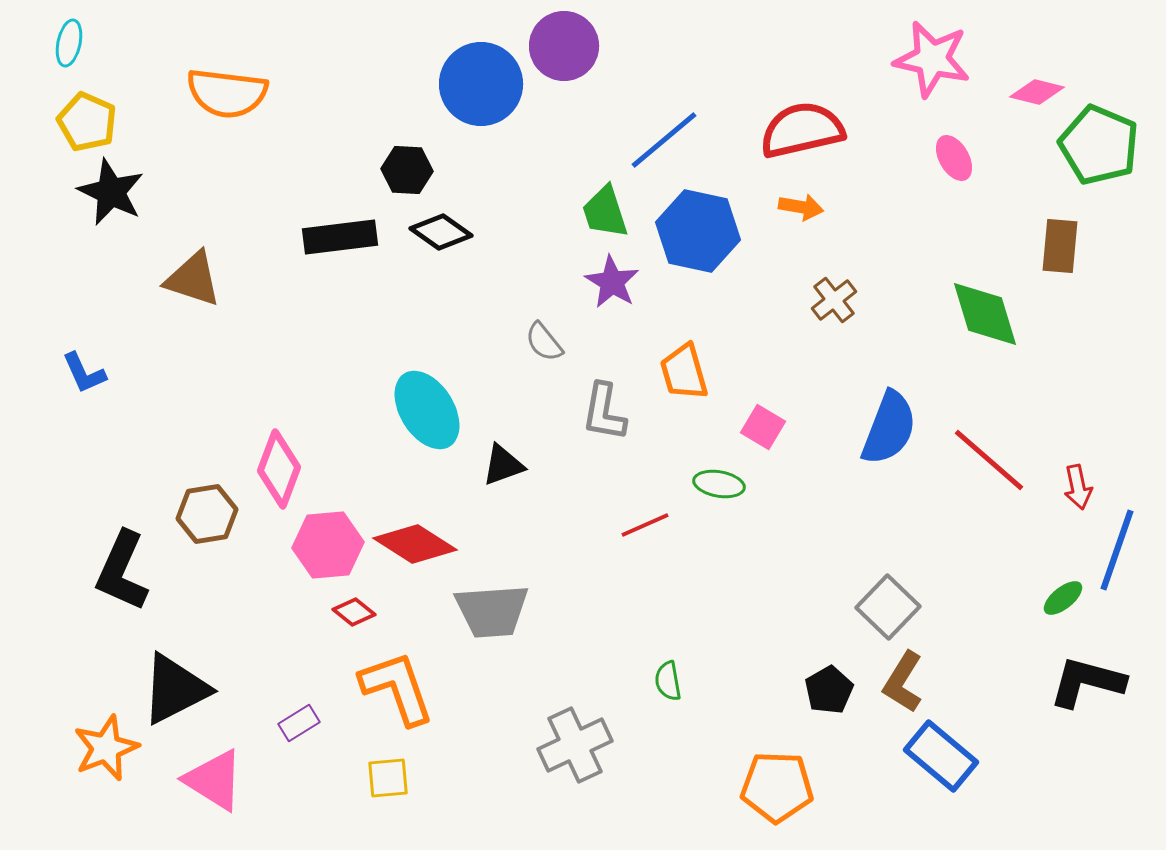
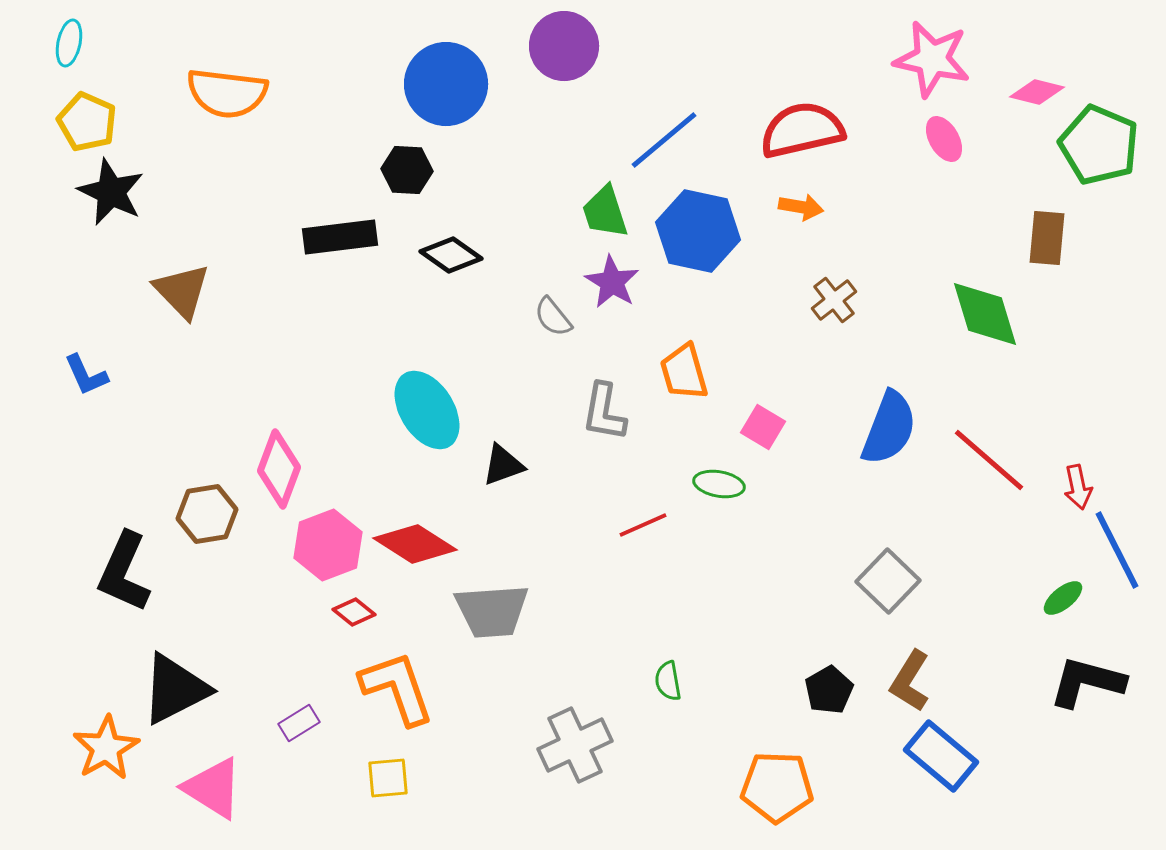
blue circle at (481, 84): moved 35 px left
pink ellipse at (954, 158): moved 10 px left, 19 px up
black diamond at (441, 232): moved 10 px right, 23 px down
brown rectangle at (1060, 246): moved 13 px left, 8 px up
brown triangle at (193, 279): moved 11 px left, 12 px down; rotated 28 degrees clockwise
gray semicircle at (544, 342): moved 9 px right, 25 px up
blue L-shape at (84, 373): moved 2 px right, 2 px down
red line at (645, 525): moved 2 px left
pink hexagon at (328, 545): rotated 16 degrees counterclockwise
blue line at (1117, 550): rotated 46 degrees counterclockwise
black L-shape at (122, 571): moved 2 px right, 1 px down
gray square at (888, 607): moved 26 px up
brown L-shape at (903, 682): moved 7 px right, 1 px up
orange star at (106, 748): rotated 8 degrees counterclockwise
pink triangle at (214, 780): moved 1 px left, 8 px down
